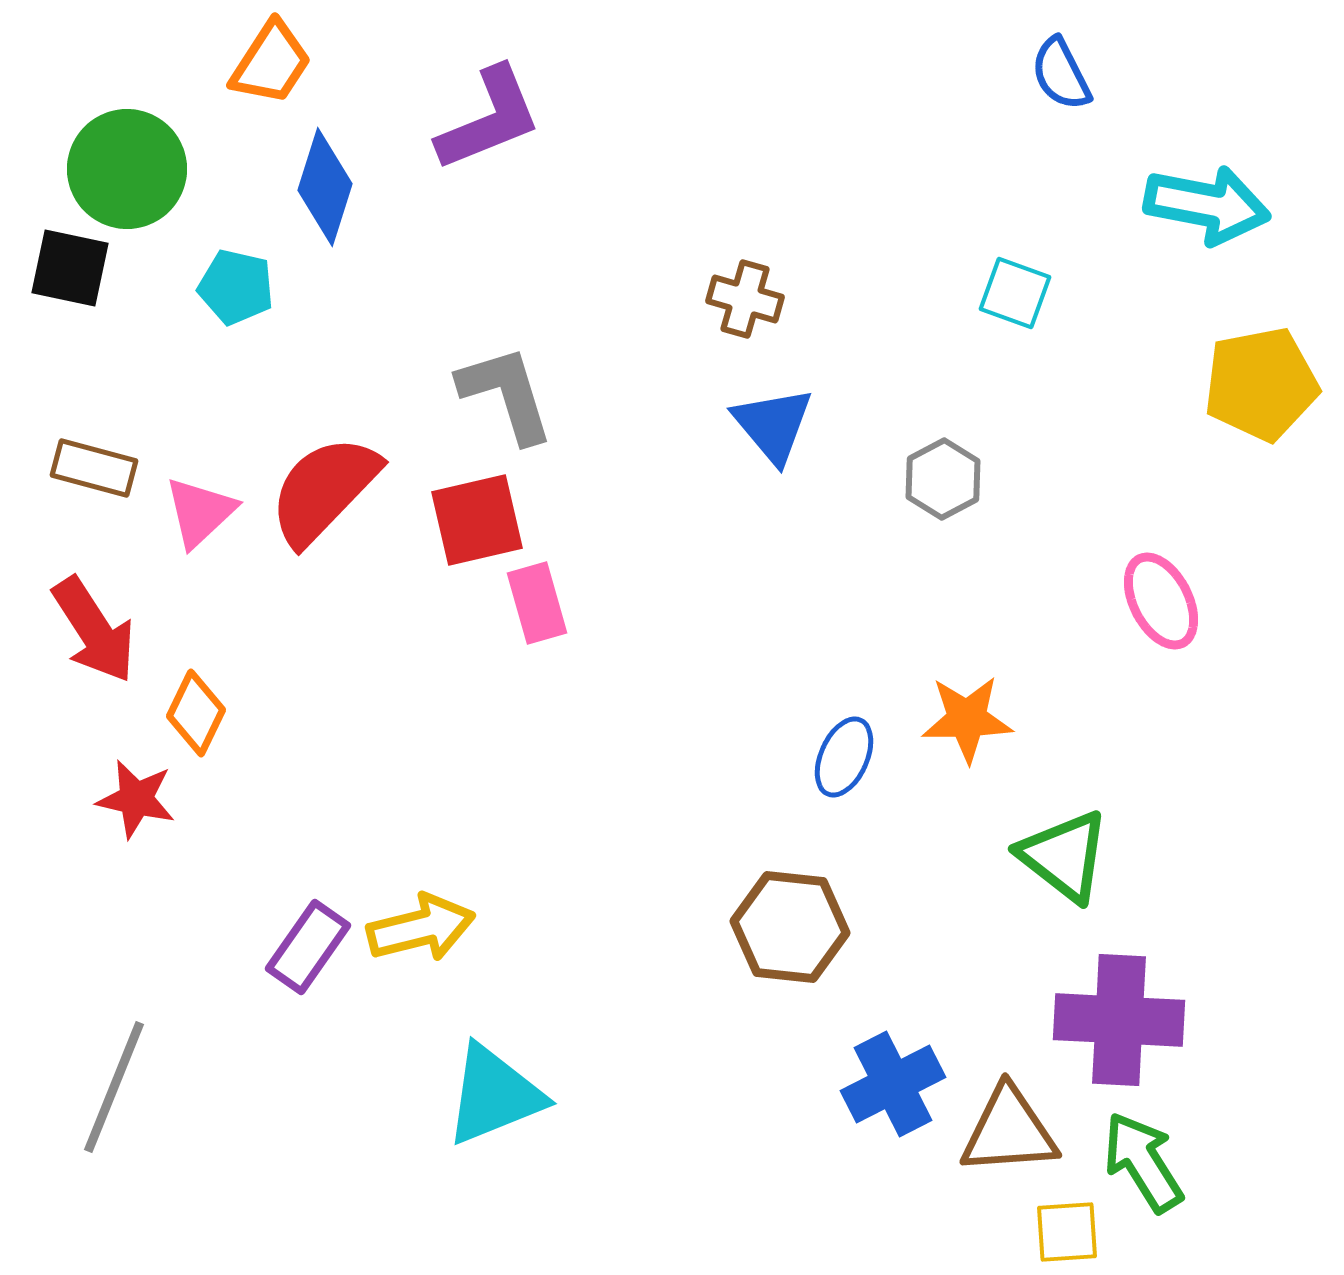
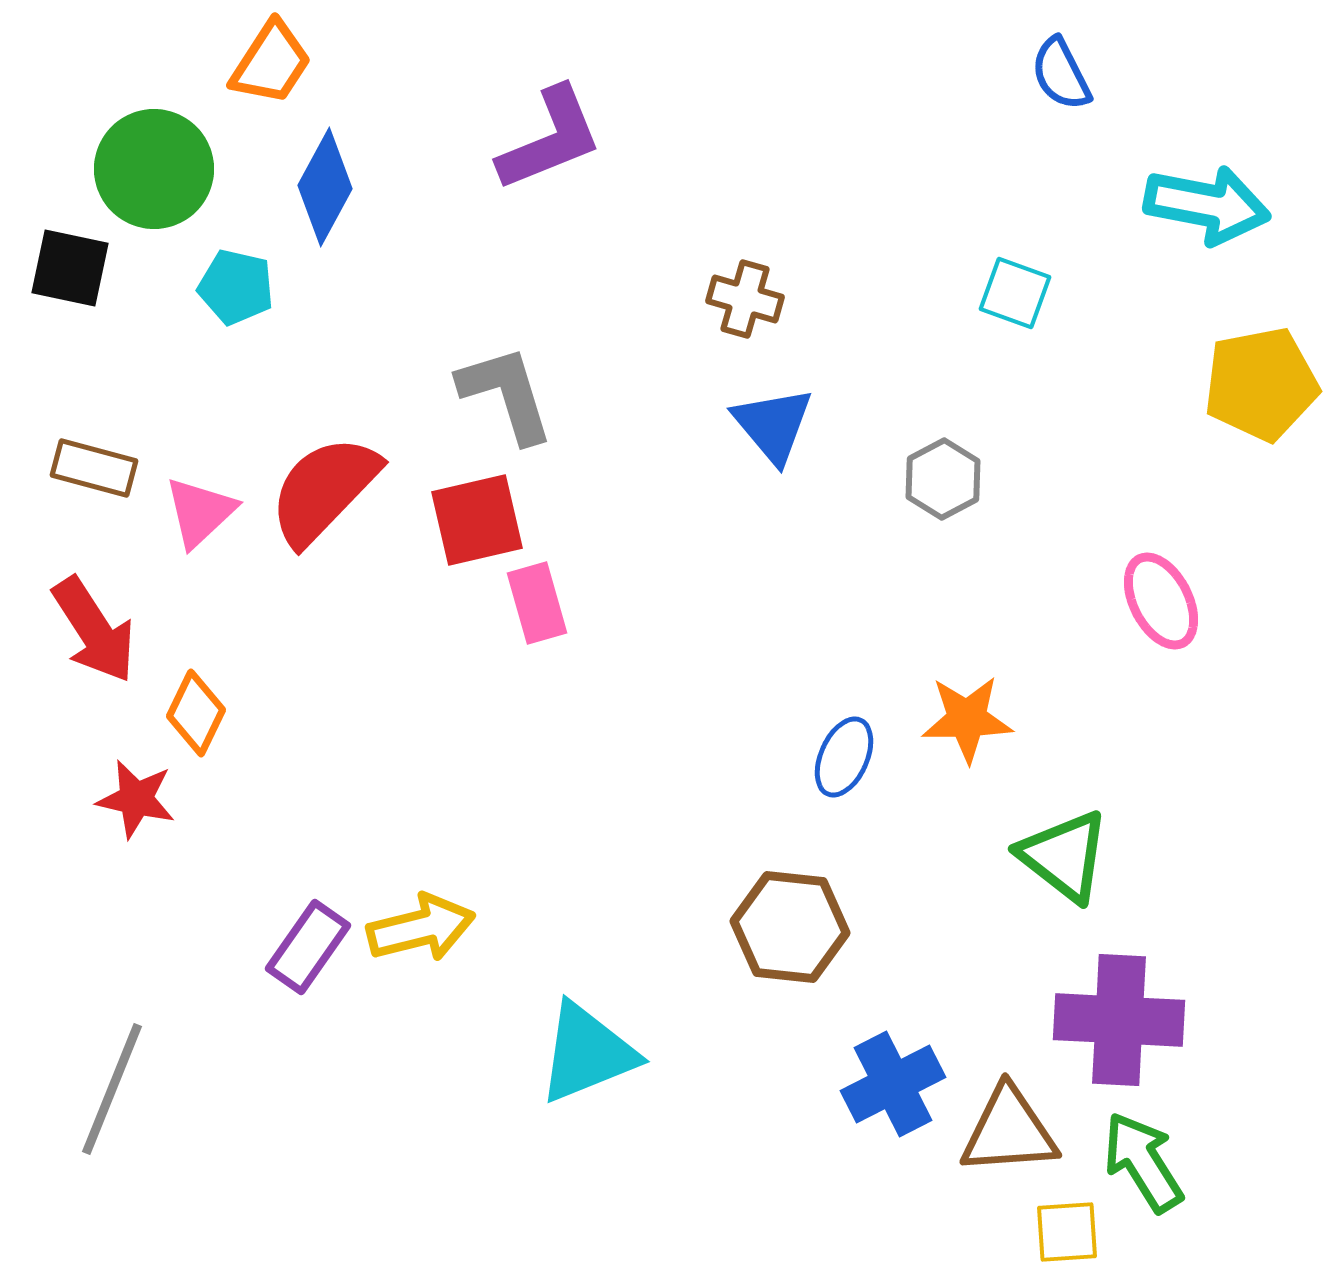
purple L-shape: moved 61 px right, 20 px down
green circle: moved 27 px right
blue diamond: rotated 11 degrees clockwise
gray line: moved 2 px left, 2 px down
cyan triangle: moved 93 px right, 42 px up
